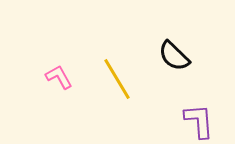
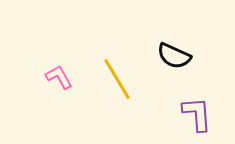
black semicircle: rotated 20 degrees counterclockwise
purple L-shape: moved 2 px left, 7 px up
